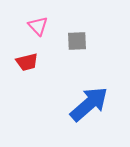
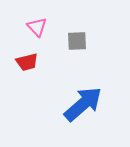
pink triangle: moved 1 px left, 1 px down
blue arrow: moved 6 px left
